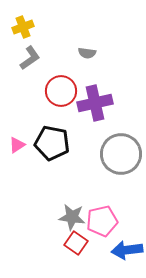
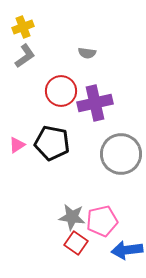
gray L-shape: moved 5 px left, 2 px up
